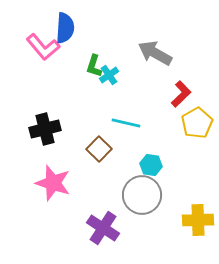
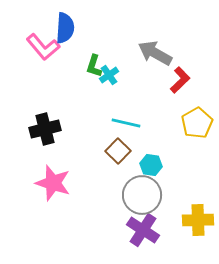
red L-shape: moved 1 px left, 14 px up
brown square: moved 19 px right, 2 px down
purple cross: moved 40 px right, 2 px down
